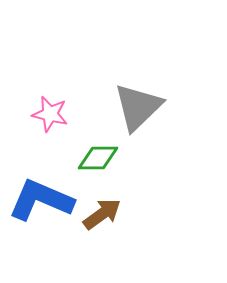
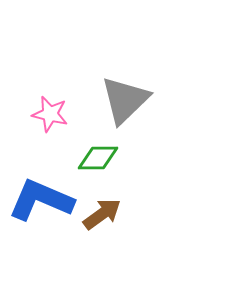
gray triangle: moved 13 px left, 7 px up
